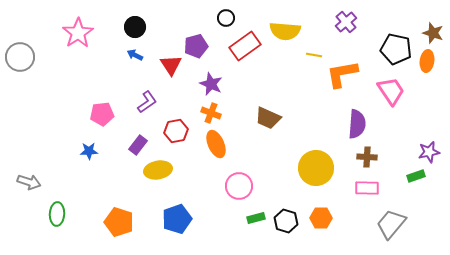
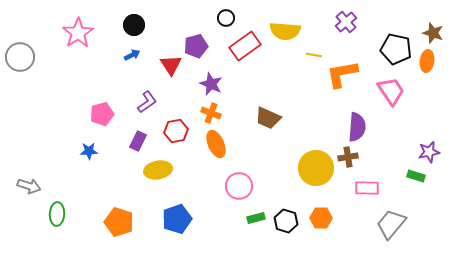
black circle at (135, 27): moved 1 px left, 2 px up
blue arrow at (135, 55): moved 3 px left; rotated 126 degrees clockwise
pink pentagon at (102, 114): rotated 10 degrees counterclockwise
purple semicircle at (357, 124): moved 3 px down
purple rectangle at (138, 145): moved 4 px up; rotated 12 degrees counterclockwise
brown cross at (367, 157): moved 19 px left; rotated 12 degrees counterclockwise
green rectangle at (416, 176): rotated 36 degrees clockwise
gray arrow at (29, 182): moved 4 px down
